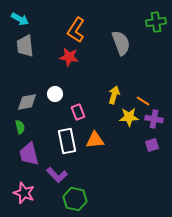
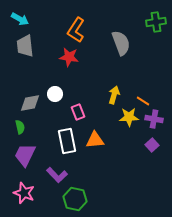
gray diamond: moved 3 px right, 1 px down
purple square: rotated 24 degrees counterclockwise
purple trapezoid: moved 4 px left, 1 px down; rotated 40 degrees clockwise
